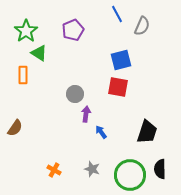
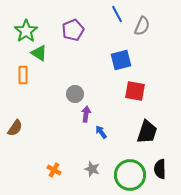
red square: moved 17 px right, 4 px down
